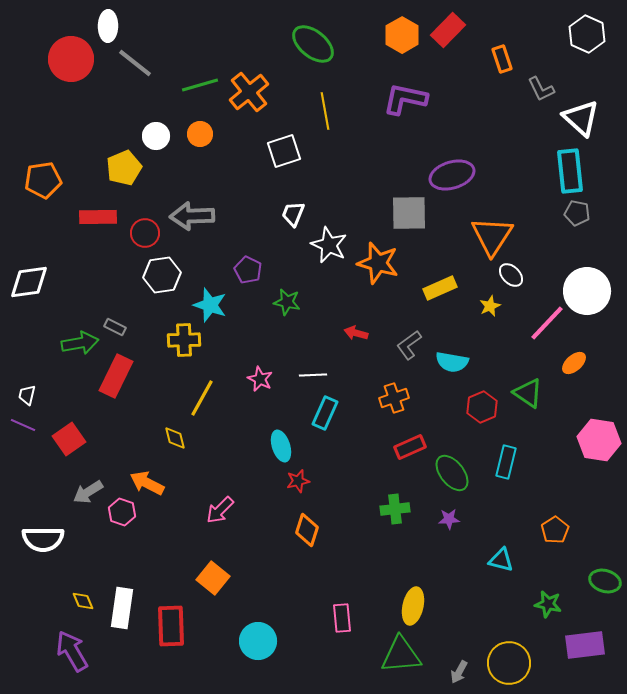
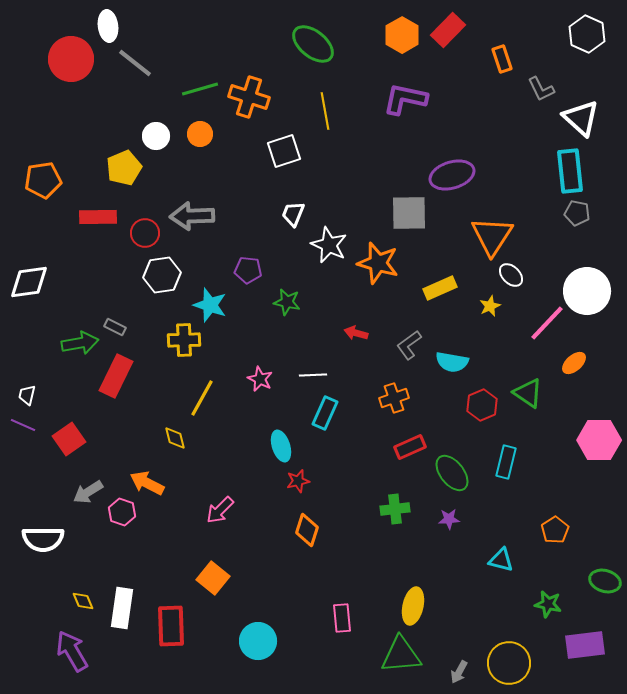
white ellipse at (108, 26): rotated 8 degrees counterclockwise
green line at (200, 85): moved 4 px down
orange cross at (249, 92): moved 5 px down; rotated 33 degrees counterclockwise
purple pentagon at (248, 270): rotated 20 degrees counterclockwise
red hexagon at (482, 407): moved 2 px up
pink hexagon at (599, 440): rotated 9 degrees counterclockwise
